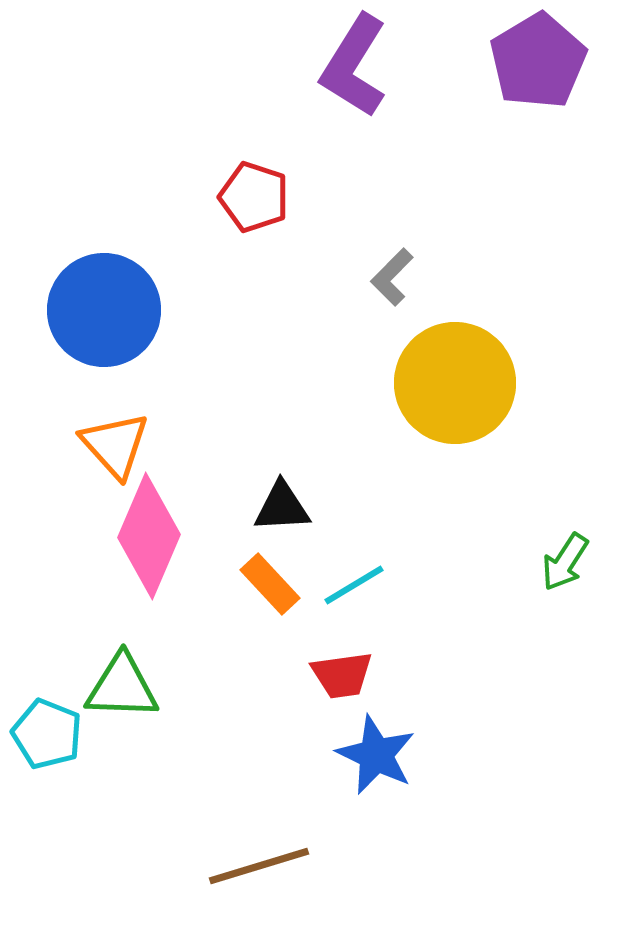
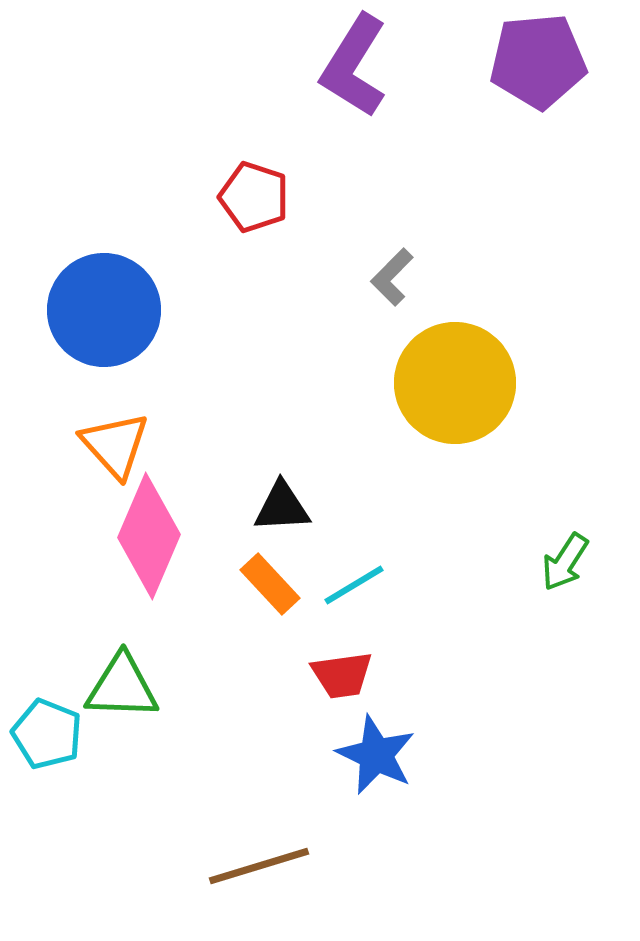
purple pentagon: rotated 26 degrees clockwise
